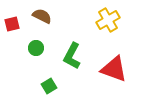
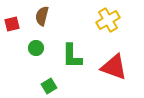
brown semicircle: rotated 102 degrees counterclockwise
green L-shape: rotated 28 degrees counterclockwise
red triangle: moved 2 px up
